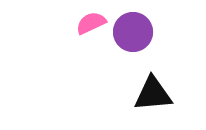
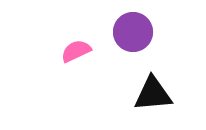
pink semicircle: moved 15 px left, 28 px down
